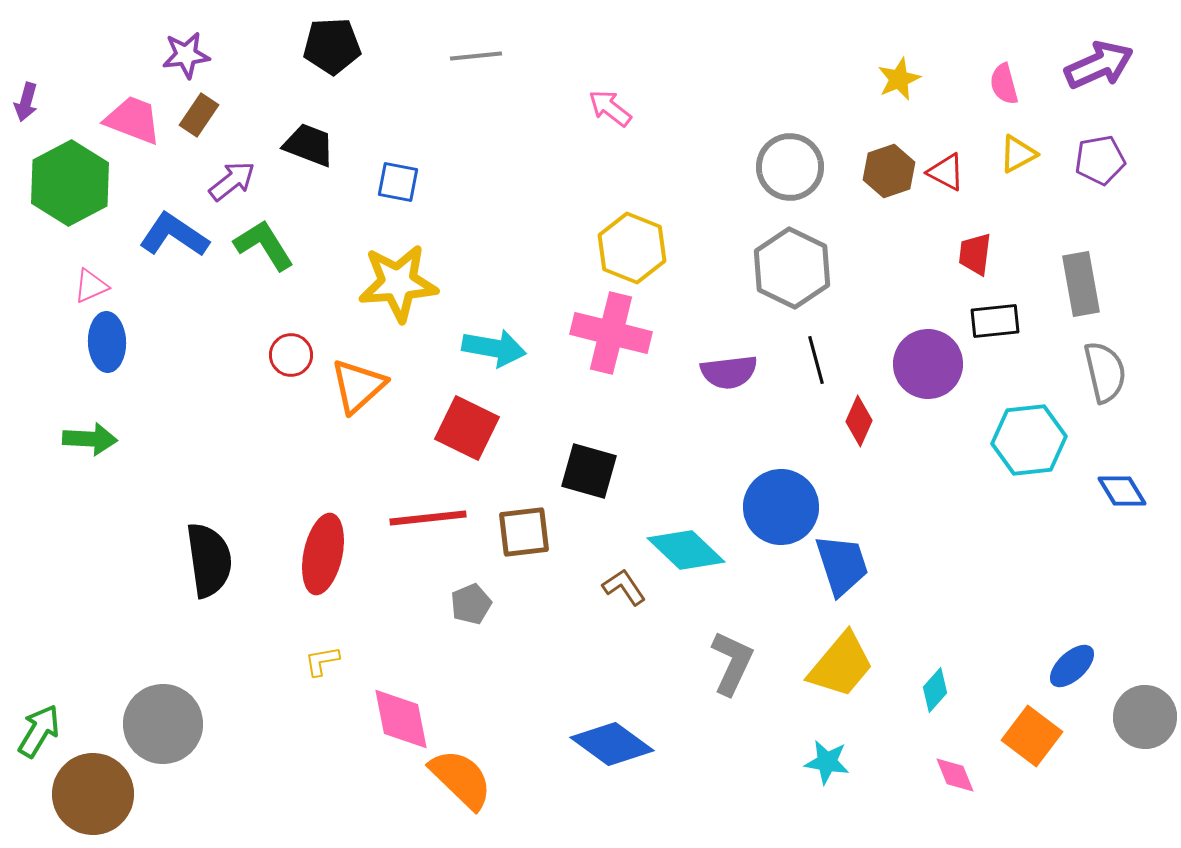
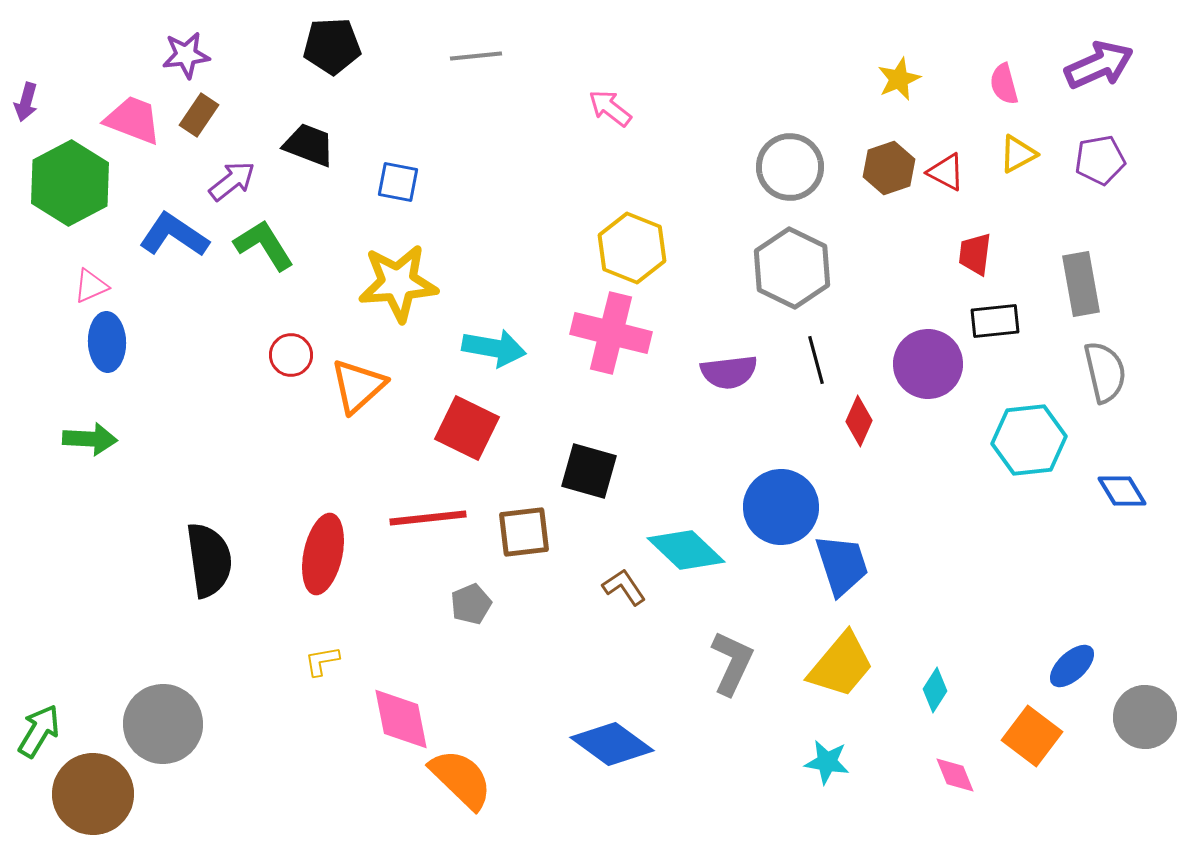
brown hexagon at (889, 171): moved 3 px up
cyan diamond at (935, 690): rotated 9 degrees counterclockwise
